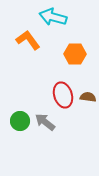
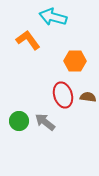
orange hexagon: moved 7 px down
green circle: moved 1 px left
